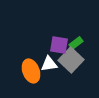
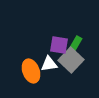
green rectangle: rotated 24 degrees counterclockwise
